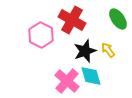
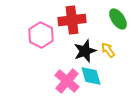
red cross: rotated 36 degrees counterclockwise
